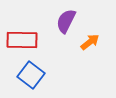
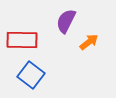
orange arrow: moved 1 px left
